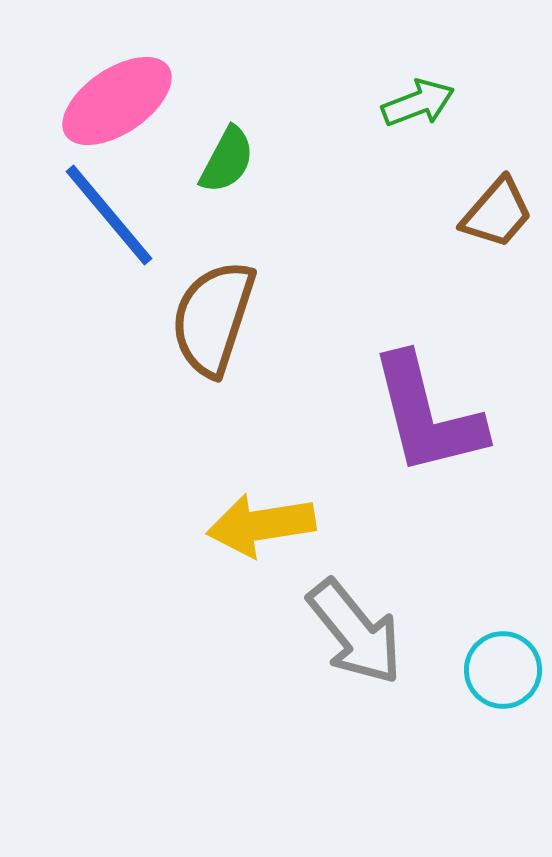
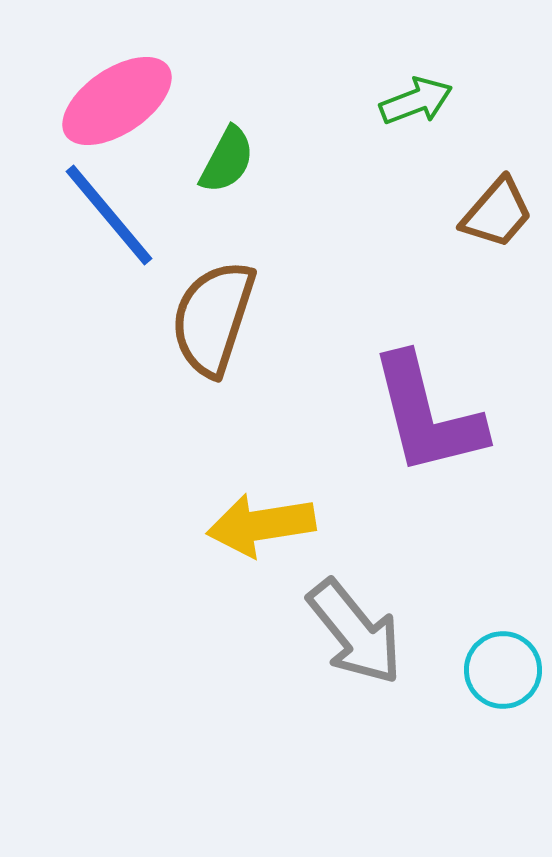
green arrow: moved 2 px left, 2 px up
